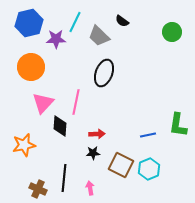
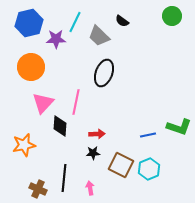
green circle: moved 16 px up
green L-shape: moved 1 px right, 2 px down; rotated 80 degrees counterclockwise
